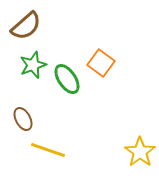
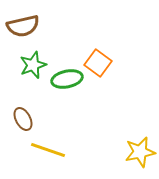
brown semicircle: moved 3 px left; rotated 28 degrees clockwise
orange square: moved 3 px left
green ellipse: rotated 68 degrees counterclockwise
yellow star: rotated 24 degrees clockwise
